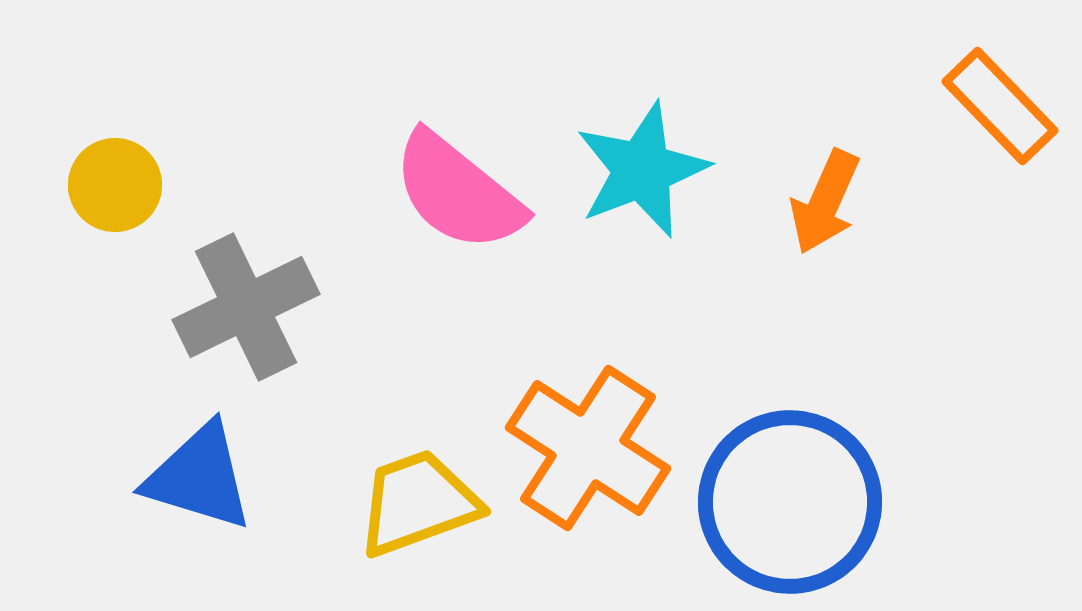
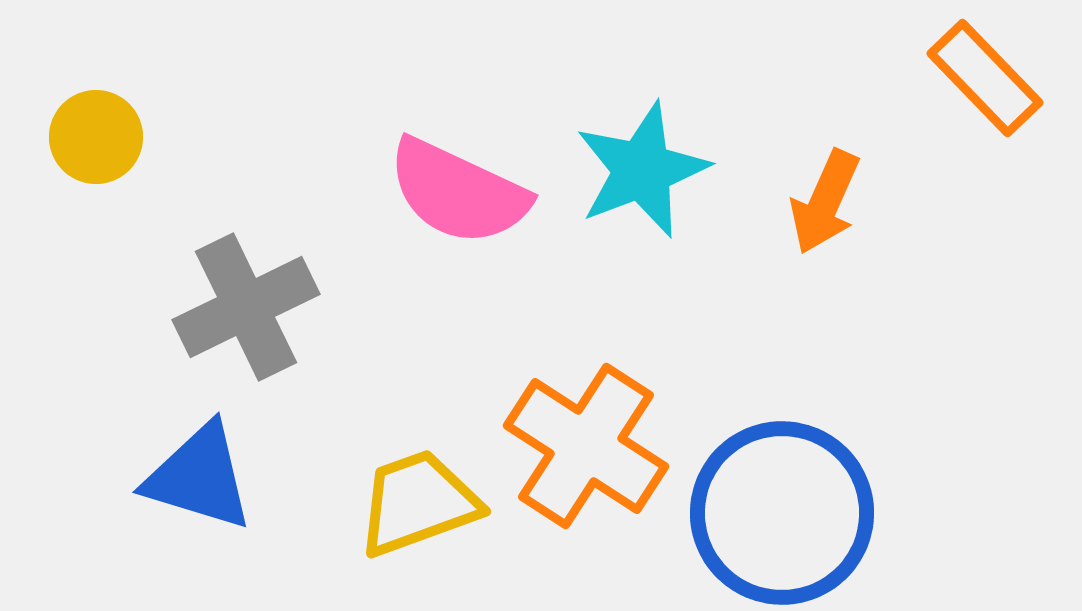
orange rectangle: moved 15 px left, 28 px up
yellow circle: moved 19 px left, 48 px up
pink semicircle: rotated 14 degrees counterclockwise
orange cross: moved 2 px left, 2 px up
blue circle: moved 8 px left, 11 px down
